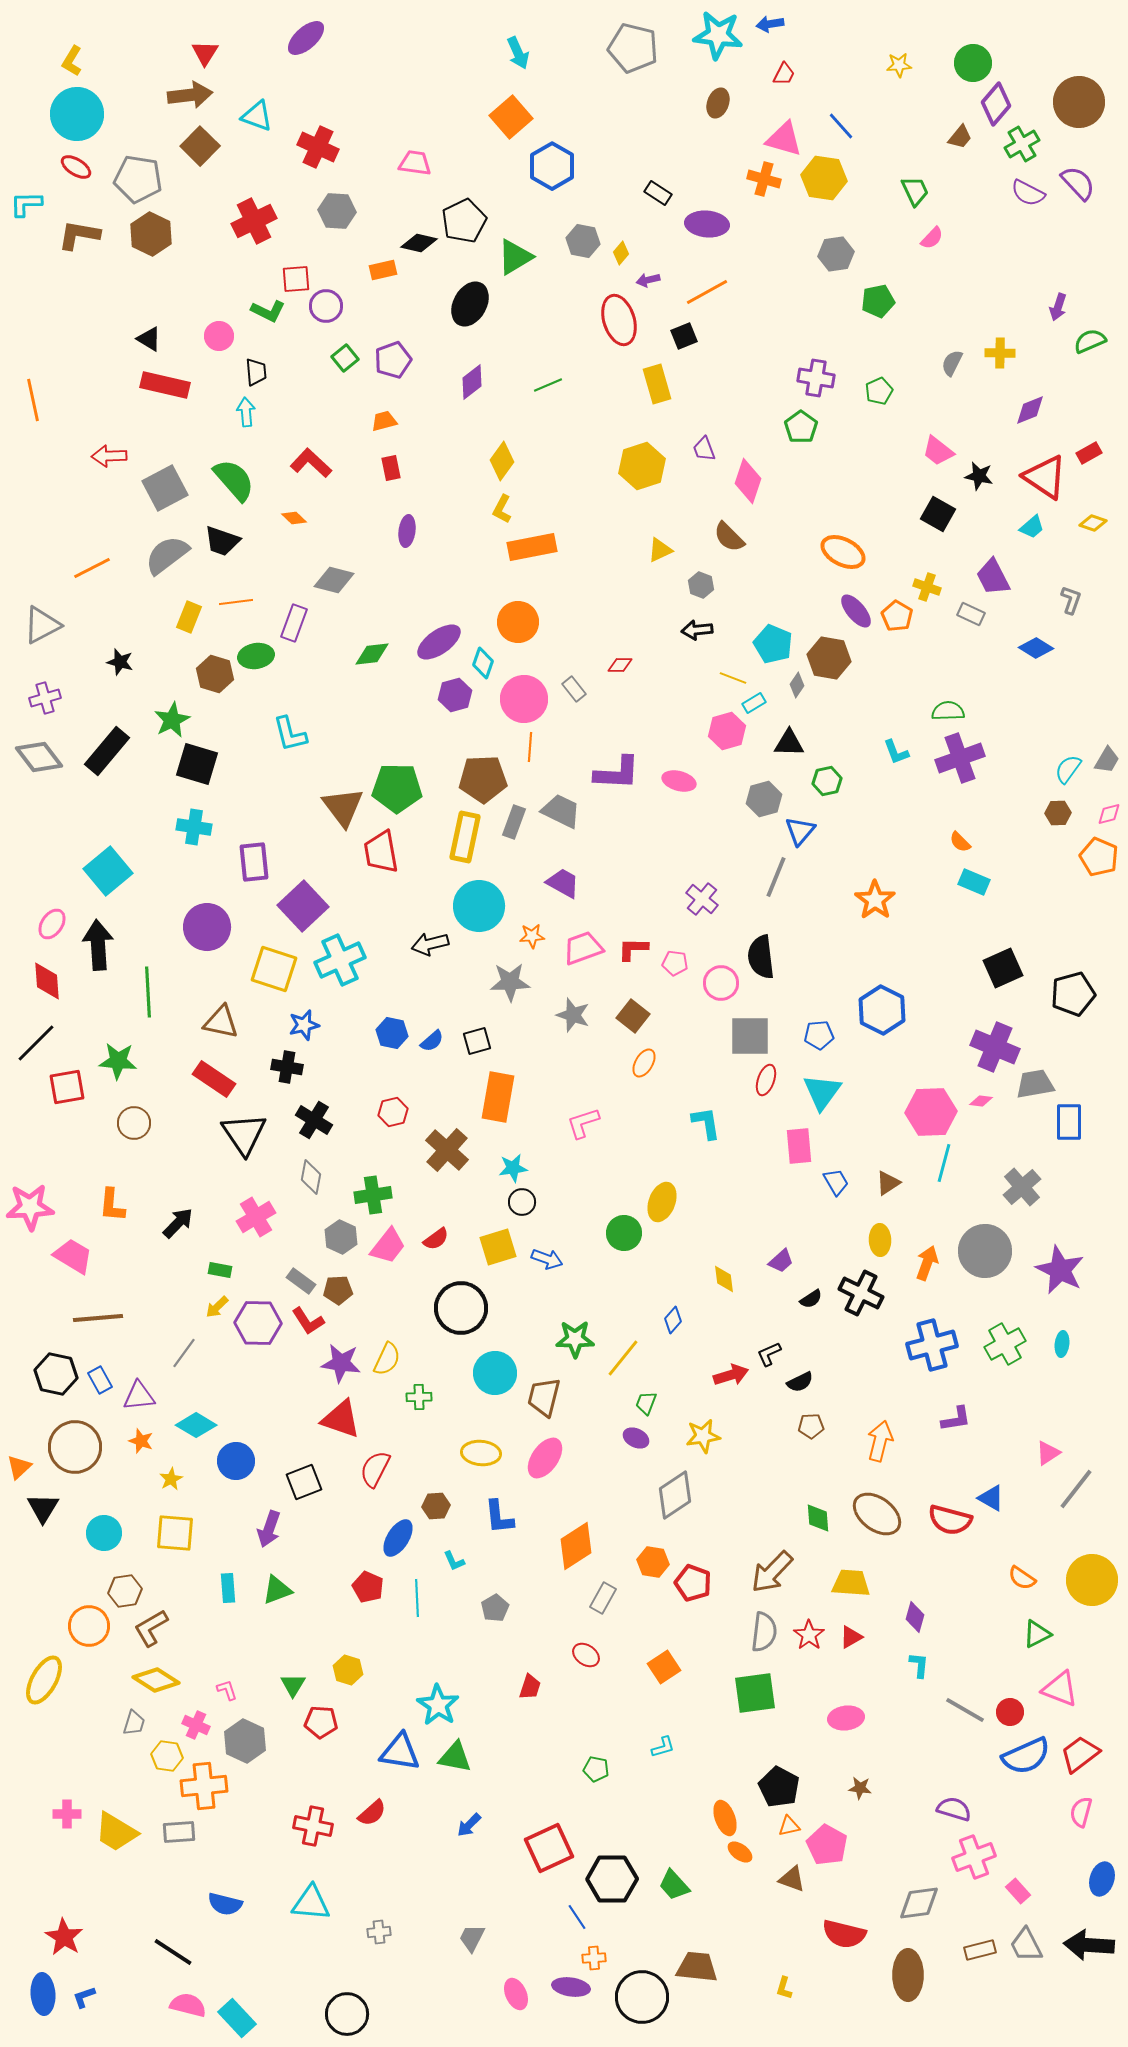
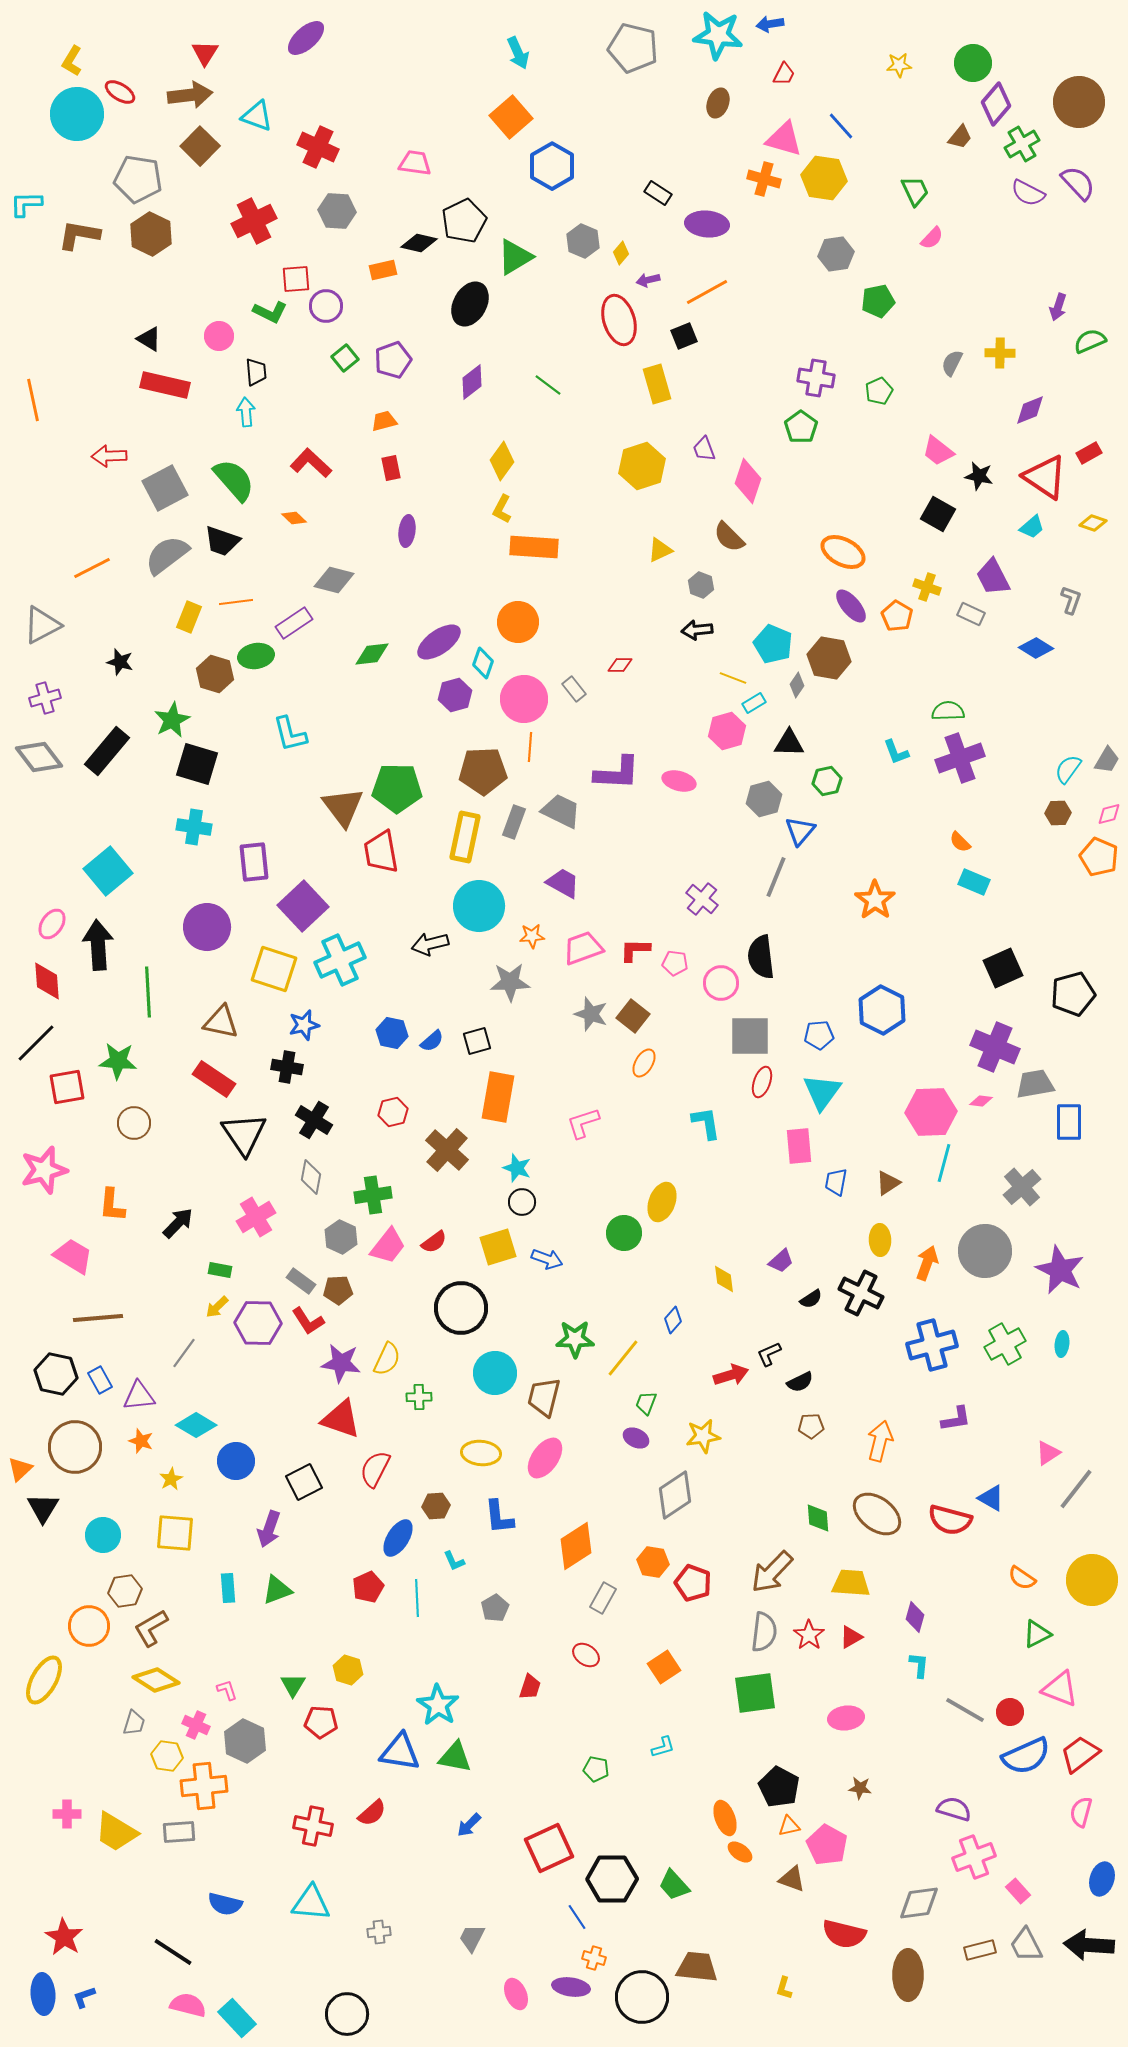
red ellipse at (76, 167): moved 44 px right, 75 px up
gray hexagon at (583, 241): rotated 12 degrees clockwise
green L-shape at (268, 311): moved 2 px right, 1 px down
green line at (548, 385): rotated 60 degrees clockwise
orange rectangle at (532, 547): moved 2 px right; rotated 15 degrees clockwise
purple ellipse at (856, 611): moved 5 px left, 5 px up
purple rectangle at (294, 623): rotated 36 degrees clockwise
brown pentagon at (483, 779): moved 8 px up
red L-shape at (633, 949): moved 2 px right, 1 px down
gray star at (573, 1015): moved 18 px right, 1 px up
red ellipse at (766, 1080): moved 4 px left, 2 px down
cyan star at (513, 1168): moved 4 px right; rotated 28 degrees clockwise
blue trapezoid at (836, 1182): rotated 140 degrees counterclockwise
pink star at (30, 1207): moved 14 px right, 37 px up; rotated 12 degrees counterclockwise
red semicircle at (436, 1239): moved 2 px left, 3 px down
orange triangle at (19, 1467): moved 1 px right, 2 px down
black square at (304, 1482): rotated 6 degrees counterclockwise
cyan circle at (104, 1533): moved 1 px left, 2 px down
red pentagon at (368, 1587): rotated 24 degrees clockwise
orange cross at (594, 1958): rotated 20 degrees clockwise
